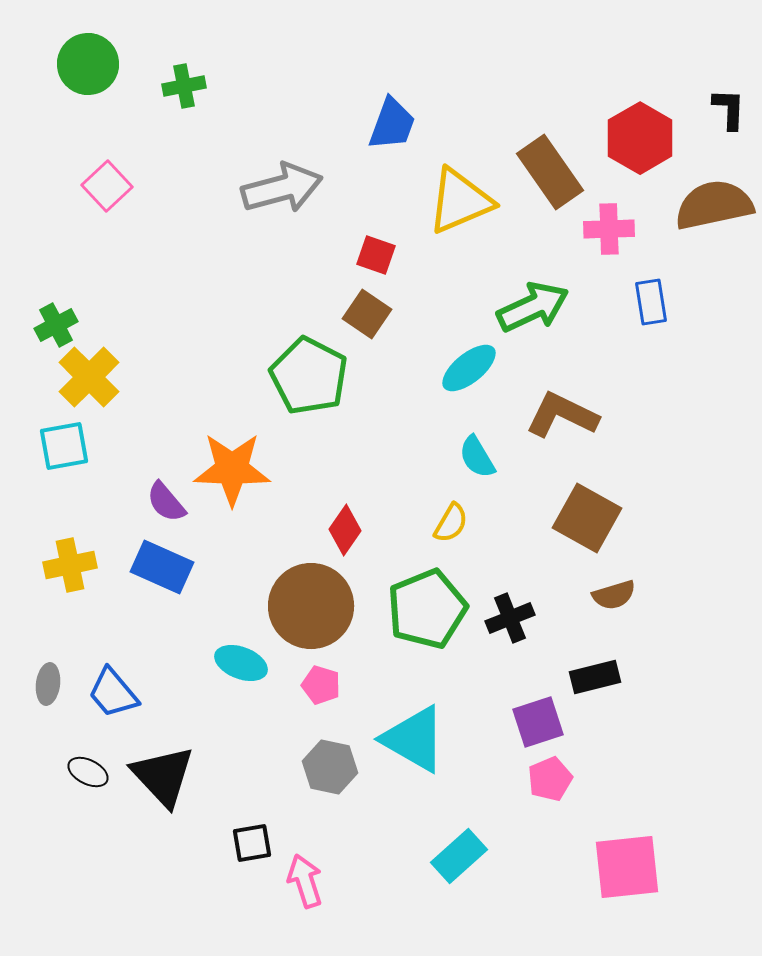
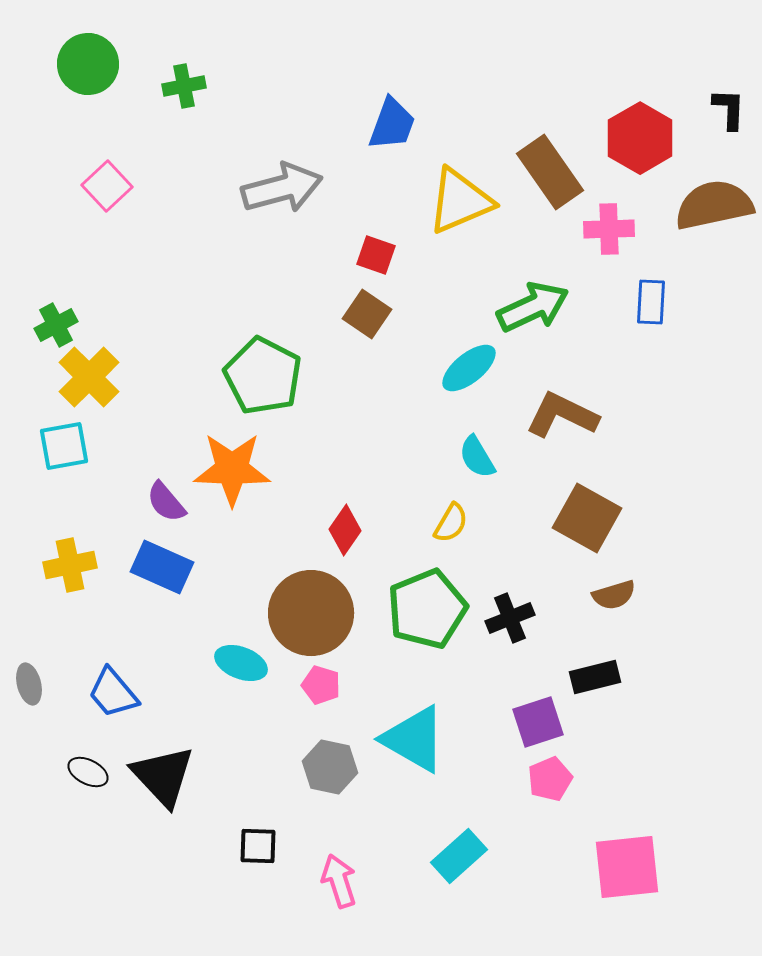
blue rectangle at (651, 302): rotated 12 degrees clockwise
green pentagon at (309, 376): moved 46 px left
brown circle at (311, 606): moved 7 px down
gray ellipse at (48, 684): moved 19 px left; rotated 21 degrees counterclockwise
black square at (252, 843): moved 6 px right, 3 px down; rotated 12 degrees clockwise
pink arrow at (305, 881): moved 34 px right
